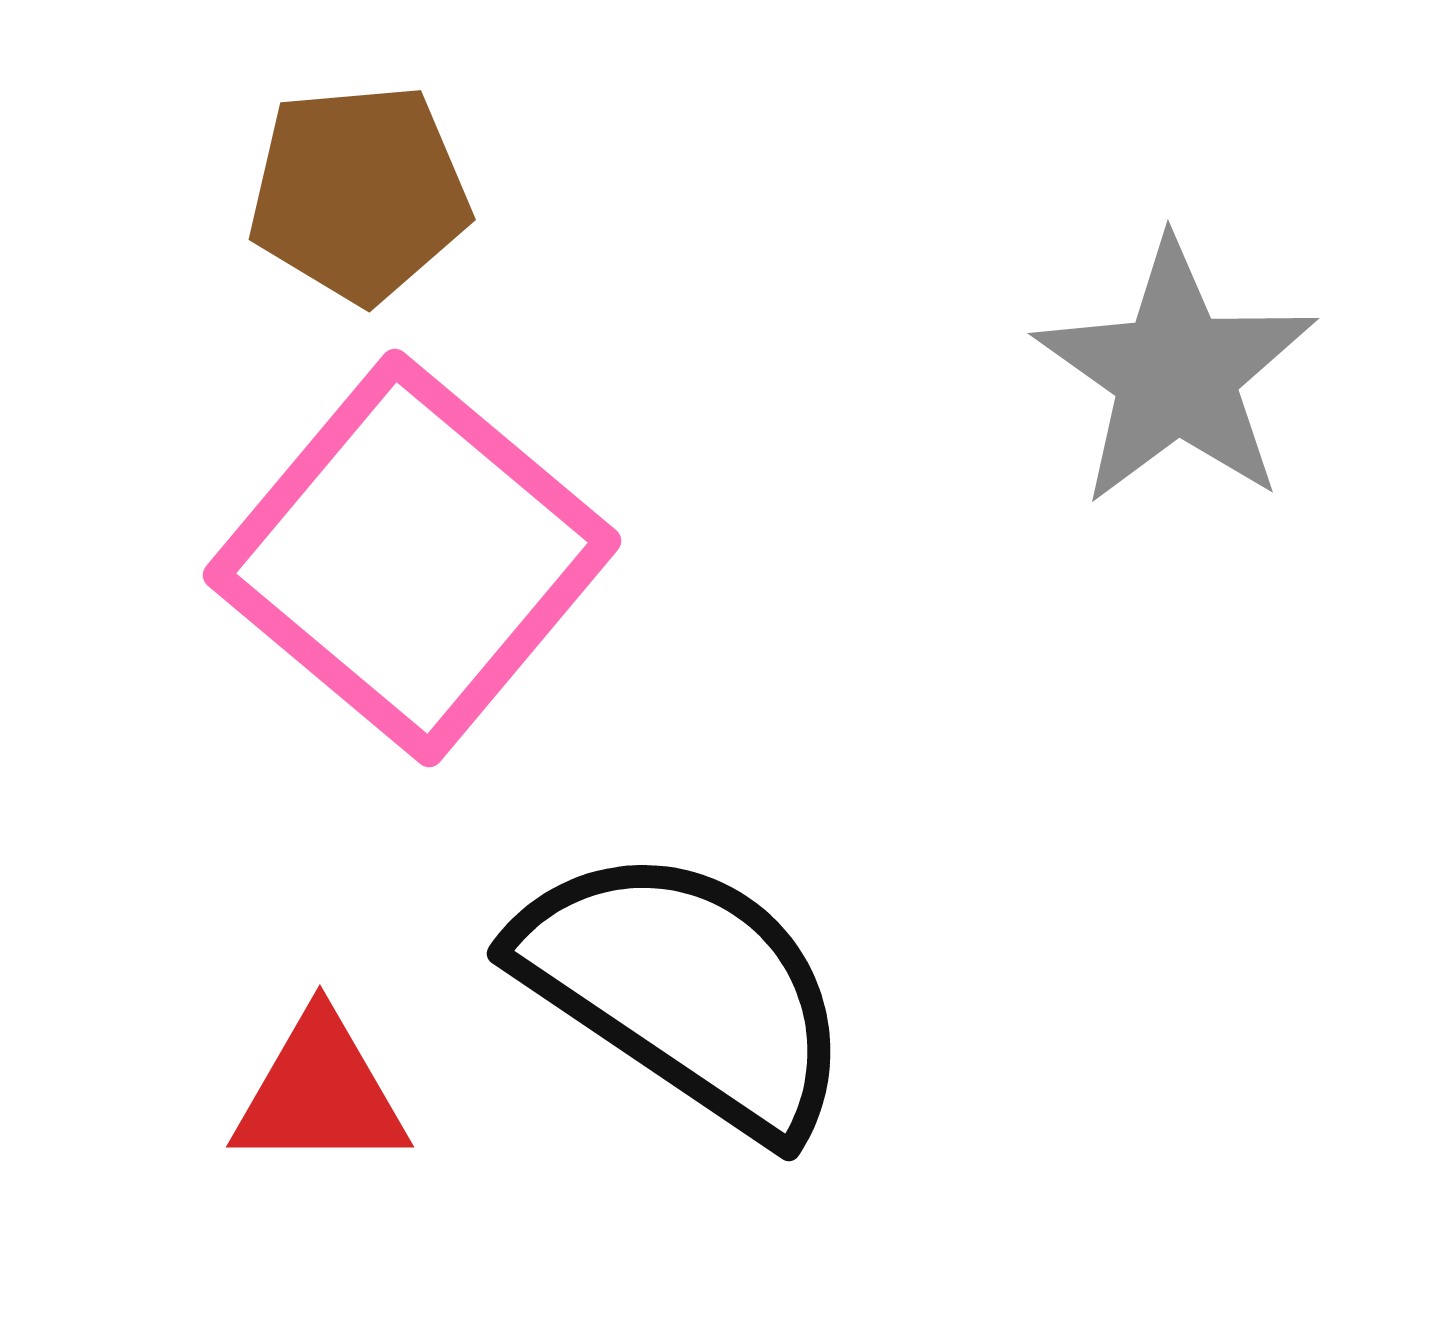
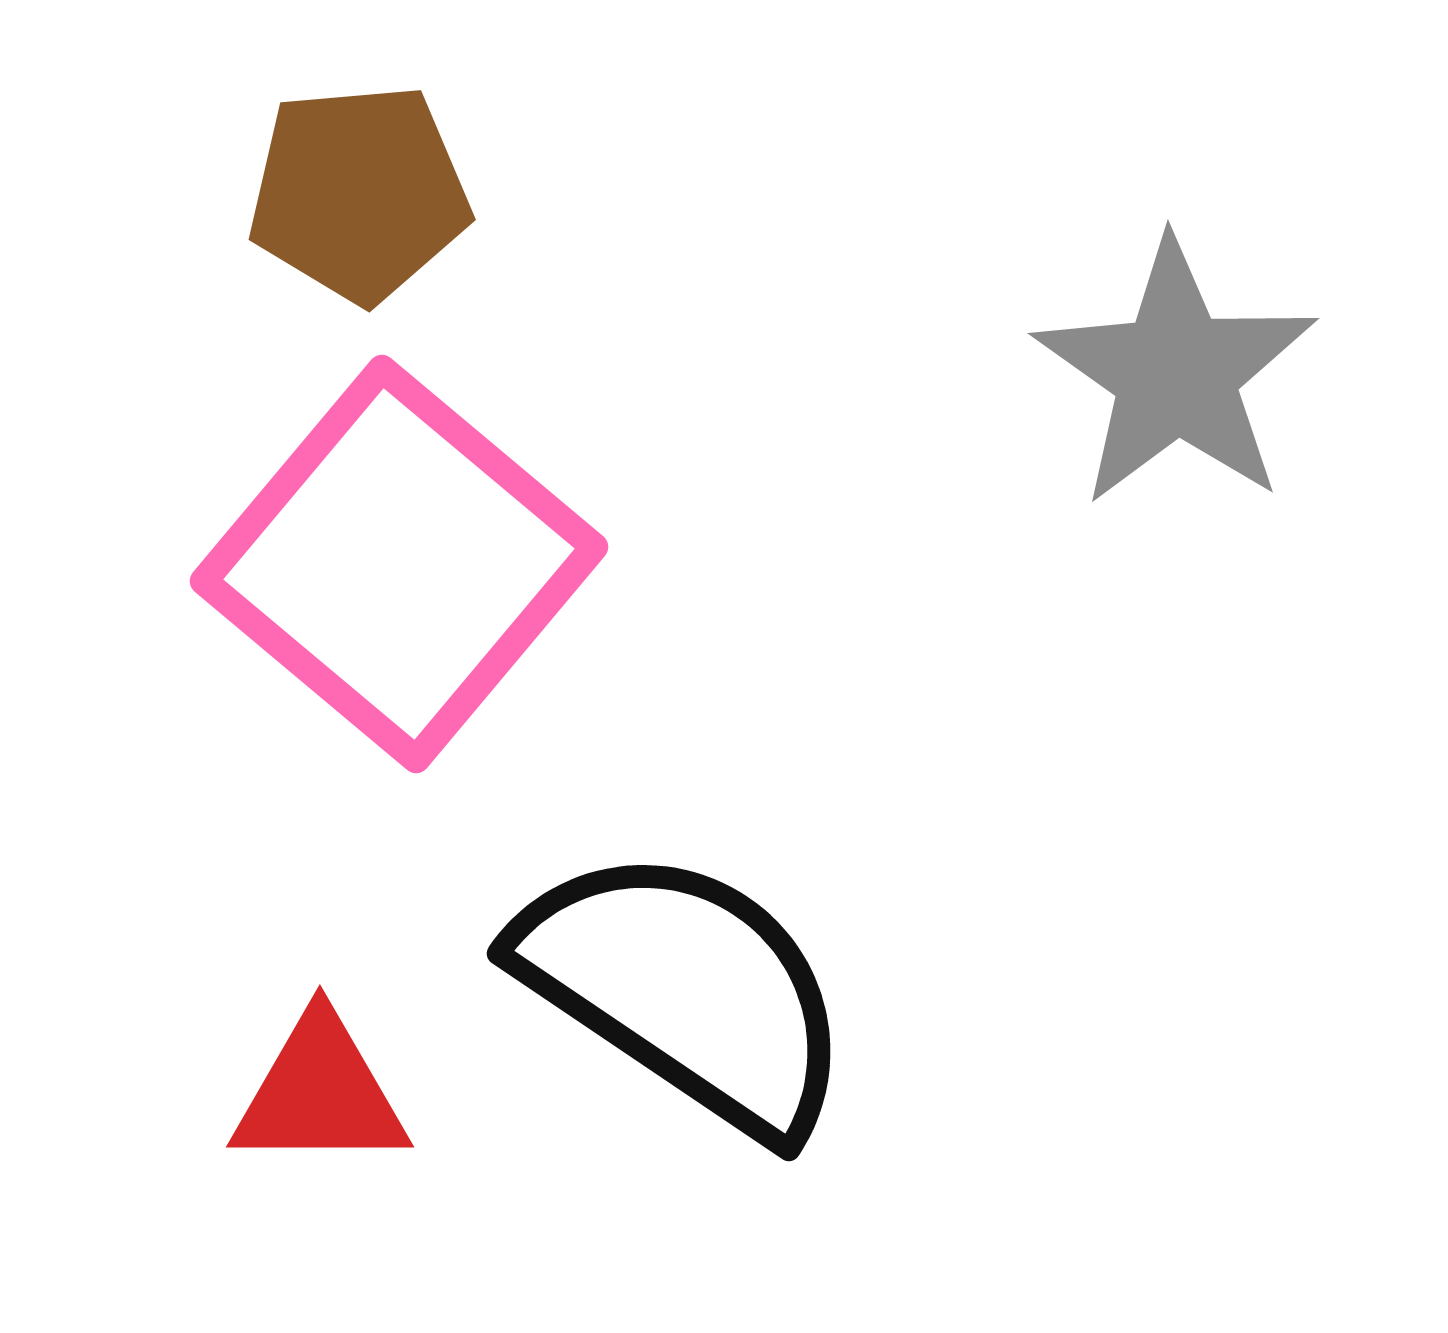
pink square: moved 13 px left, 6 px down
